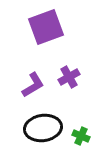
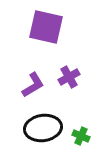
purple square: rotated 33 degrees clockwise
